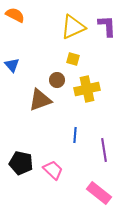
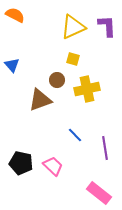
blue line: rotated 49 degrees counterclockwise
purple line: moved 1 px right, 2 px up
pink trapezoid: moved 4 px up
